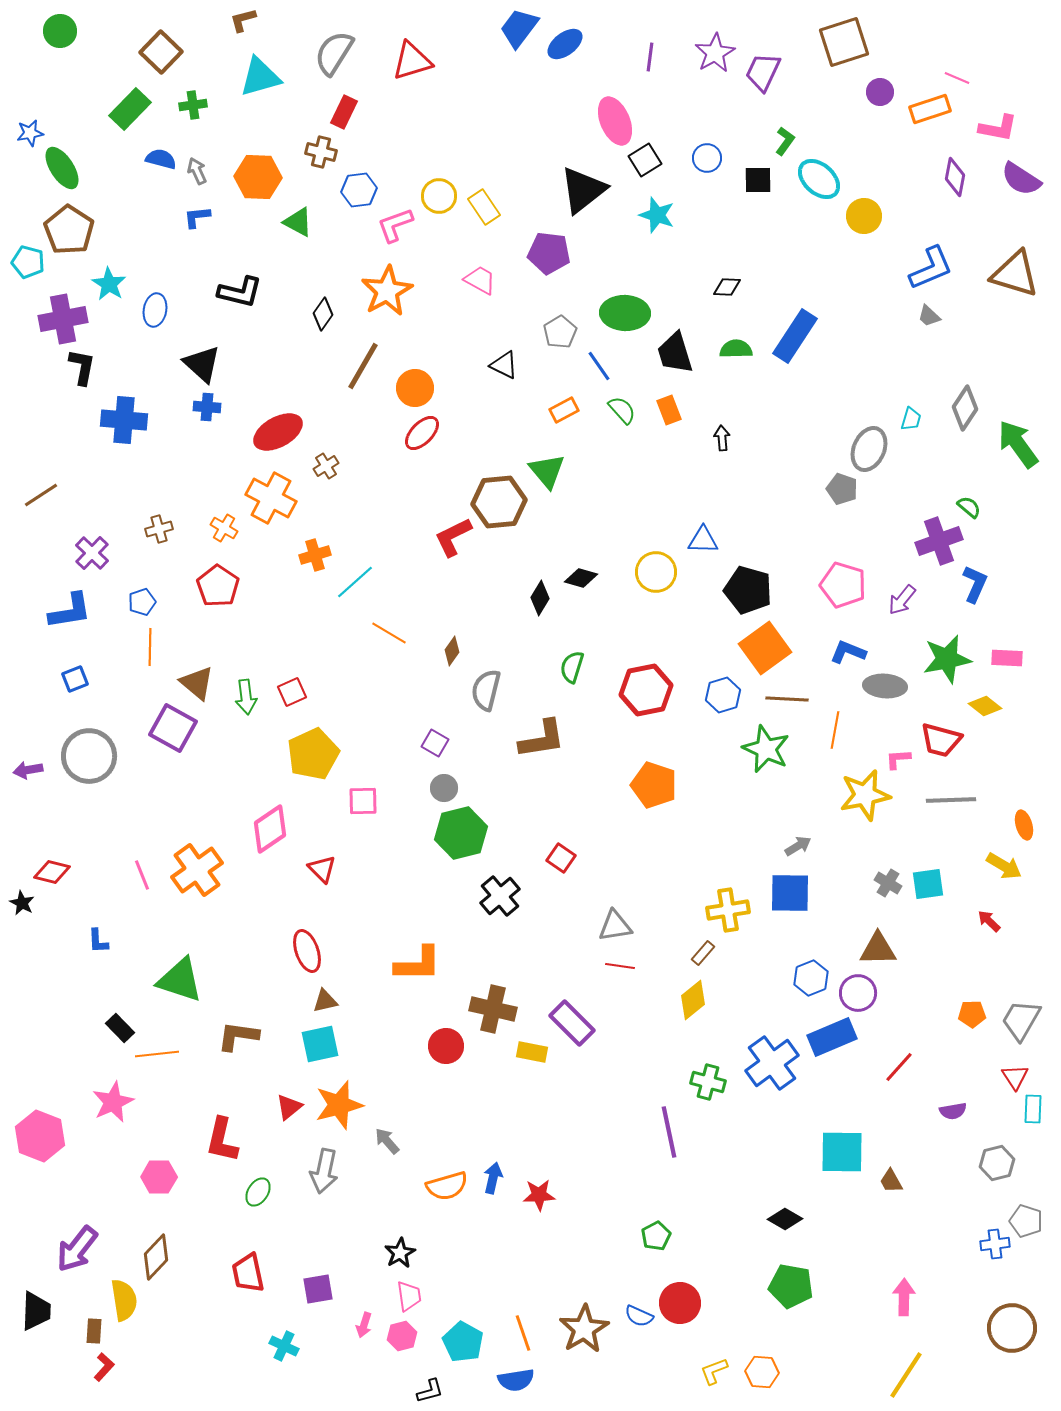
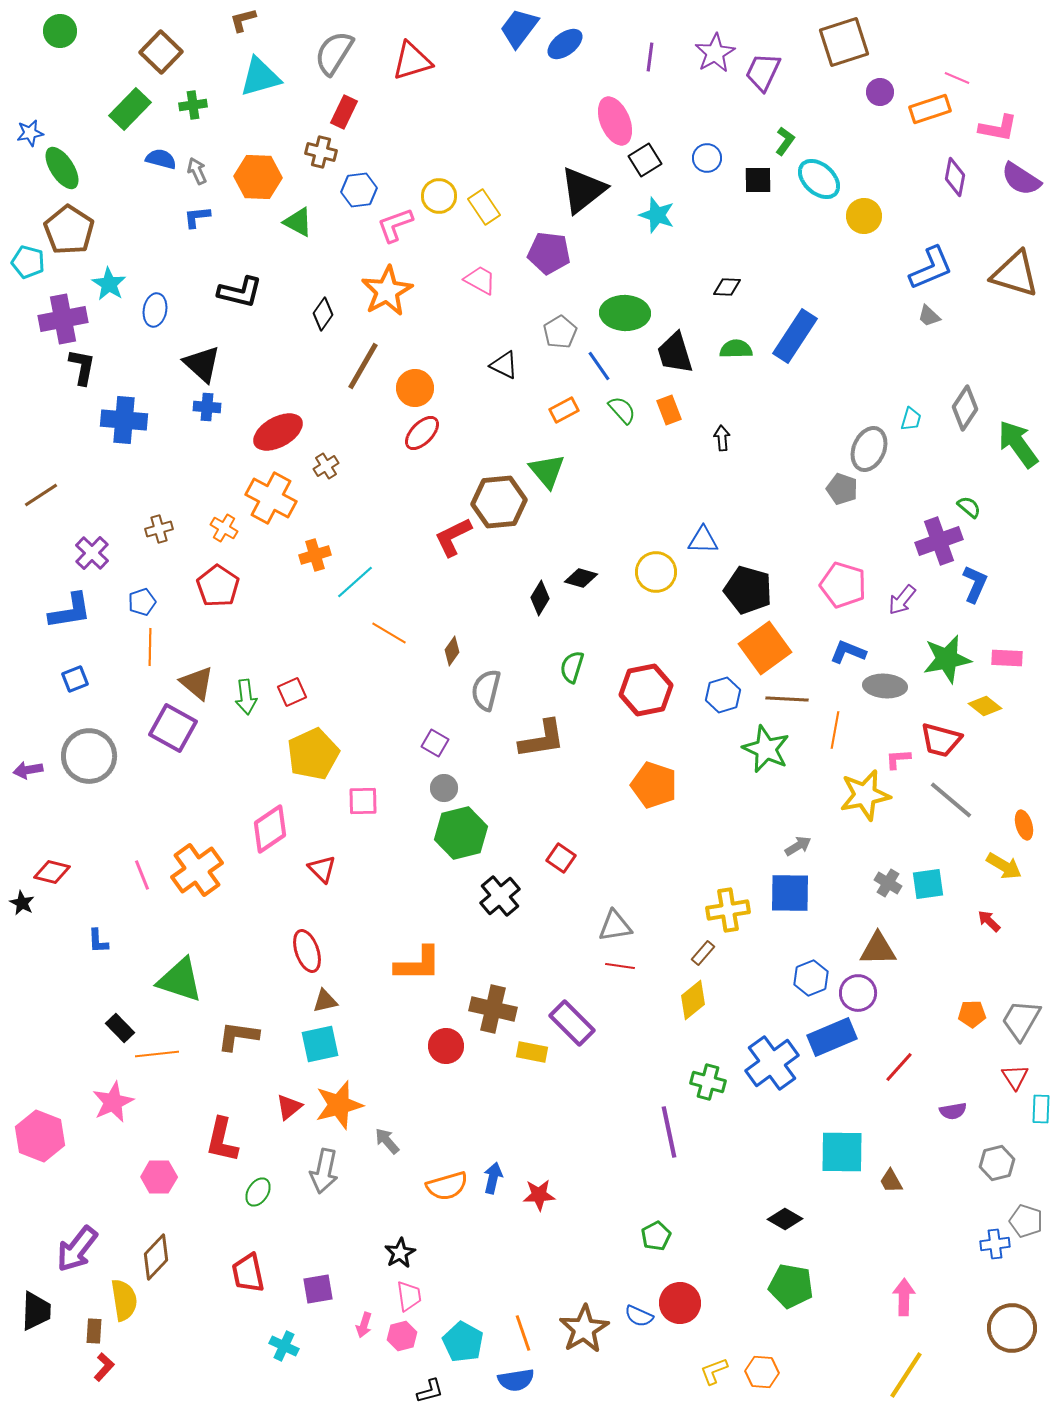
gray line at (951, 800): rotated 42 degrees clockwise
cyan rectangle at (1033, 1109): moved 8 px right
